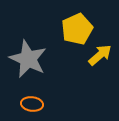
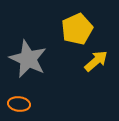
yellow arrow: moved 4 px left, 6 px down
orange ellipse: moved 13 px left
